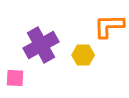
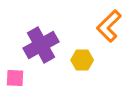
orange L-shape: rotated 44 degrees counterclockwise
yellow hexagon: moved 1 px left, 5 px down
